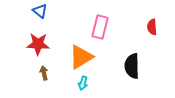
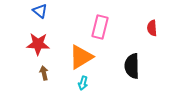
red semicircle: moved 1 px down
